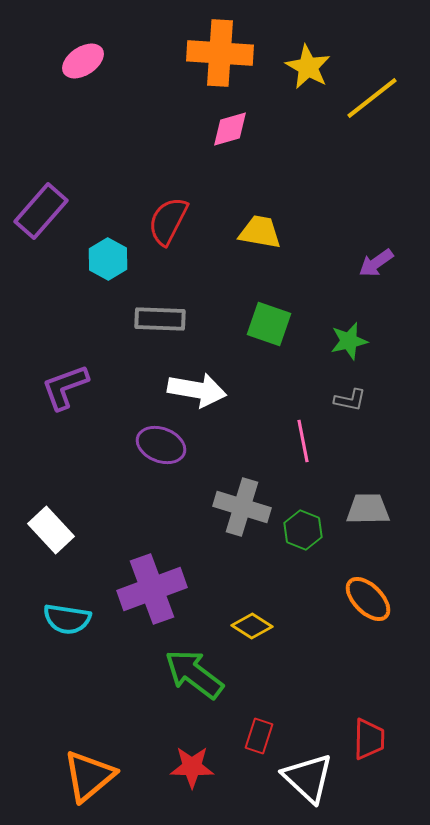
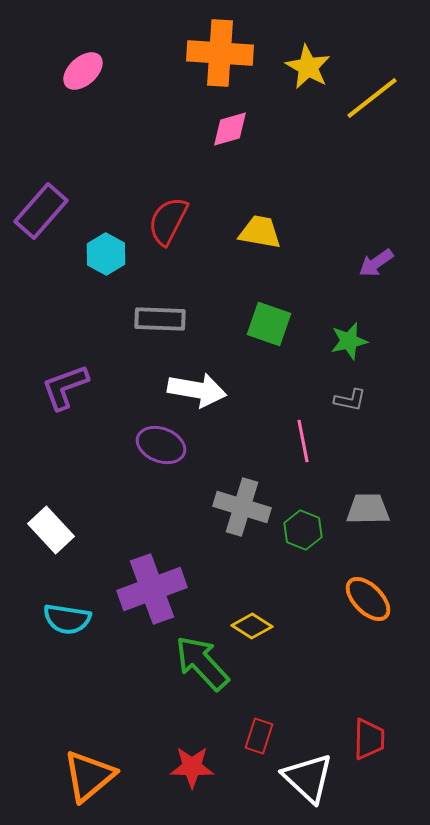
pink ellipse: moved 10 px down; rotated 9 degrees counterclockwise
cyan hexagon: moved 2 px left, 5 px up
green arrow: moved 8 px right, 11 px up; rotated 10 degrees clockwise
